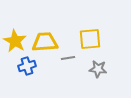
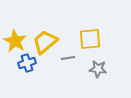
yellow trapezoid: rotated 36 degrees counterclockwise
blue cross: moved 3 px up
